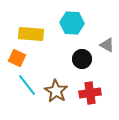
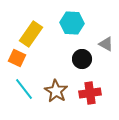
yellow rectangle: rotated 60 degrees counterclockwise
gray triangle: moved 1 px left, 1 px up
cyan line: moved 3 px left, 4 px down
